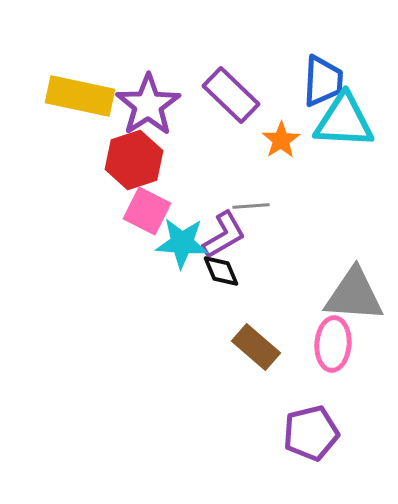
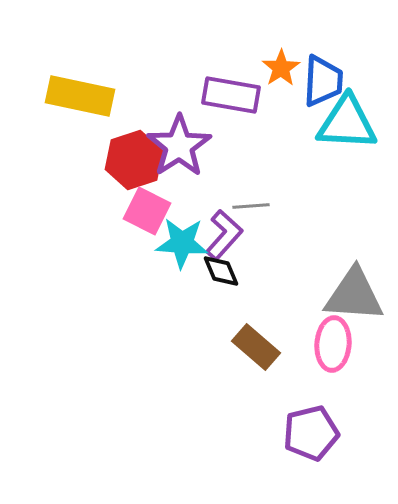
purple rectangle: rotated 34 degrees counterclockwise
purple star: moved 31 px right, 41 px down
cyan triangle: moved 3 px right, 2 px down
orange star: moved 72 px up
purple L-shape: rotated 18 degrees counterclockwise
